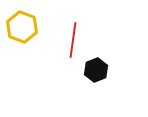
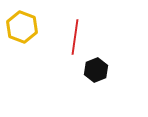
red line: moved 2 px right, 3 px up
